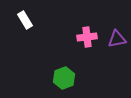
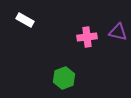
white rectangle: rotated 30 degrees counterclockwise
purple triangle: moved 1 px right, 7 px up; rotated 24 degrees clockwise
